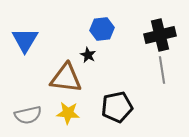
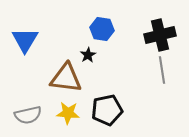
blue hexagon: rotated 15 degrees clockwise
black star: rotated 14 degrees clockwise
black pentagon: moved 10 px left, 3 px down
